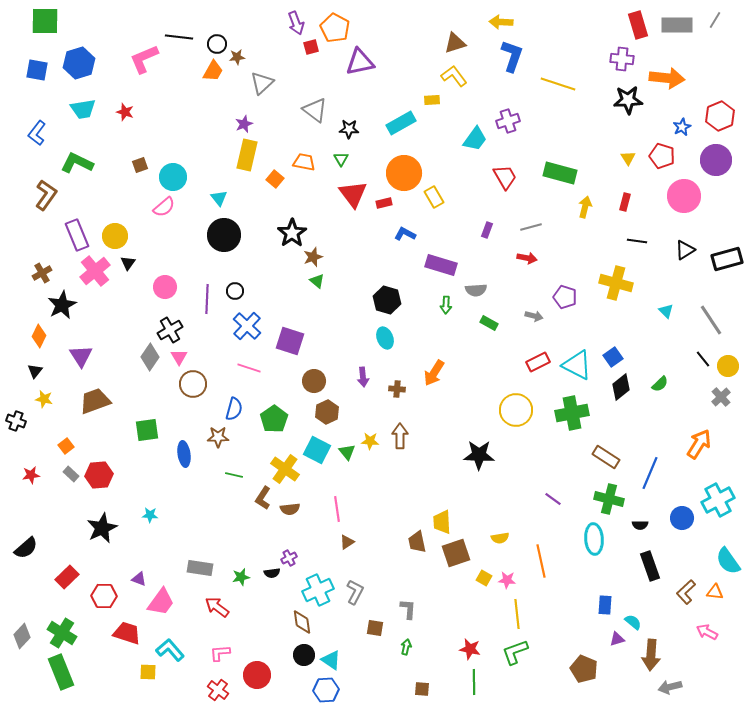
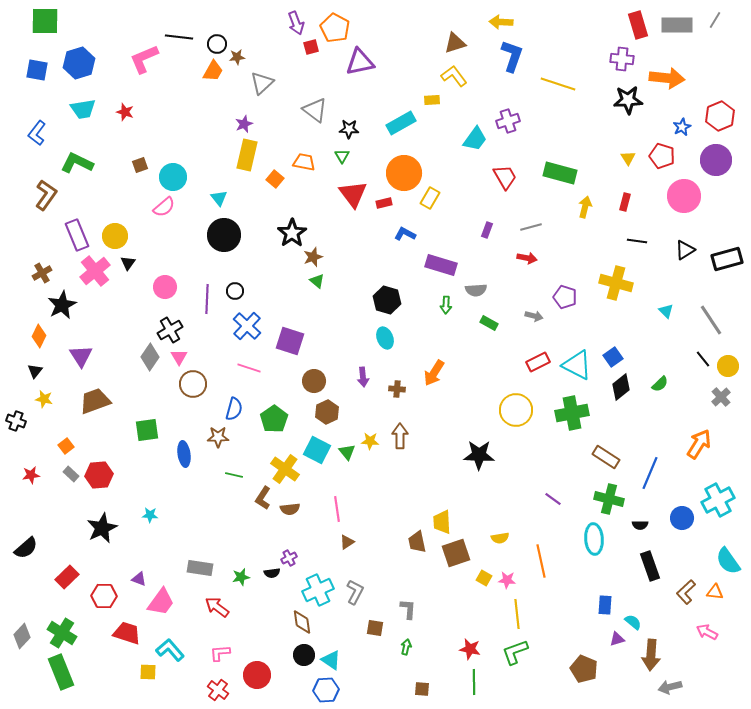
green triangle at (341, 159): moved 1 px right, 3 px up
yellow rectangle at (434, 197): moved 4 px left, 1 px down; rotated 60 degrees clockwise
